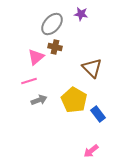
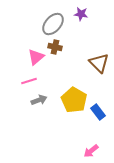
gray ellipse: moved 1 px right
brown triangle: moved 7 px right, 5 px up
blue rectangle: moved 2 px up
